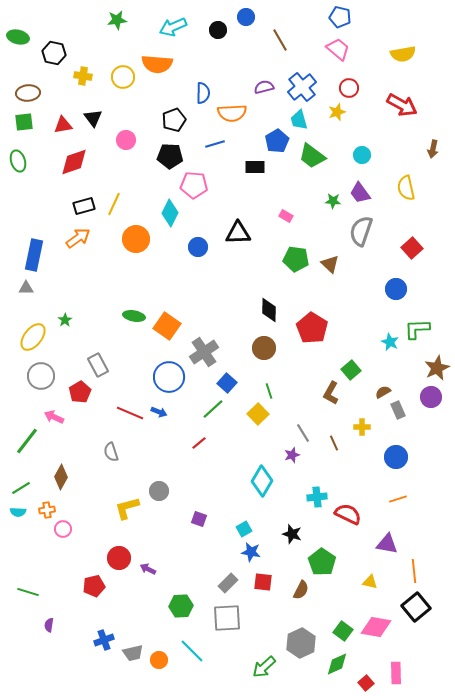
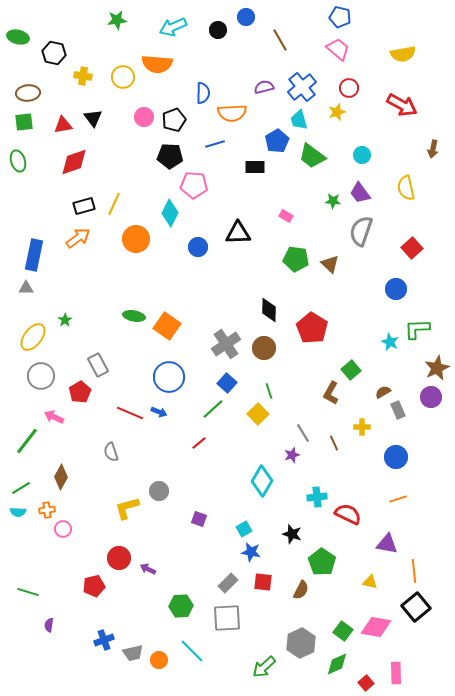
pink circle at (126, 140): moved 18 px right, 23 px up
gray cross at (204, 352): moved 22 px right, 8 px up
